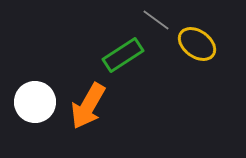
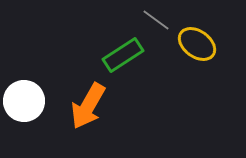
white circle: moved 11 px left, 1 px up
